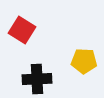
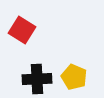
yellow pentagon: moved 10 px left, 16 px down; rotated 20 degrees clockwise
